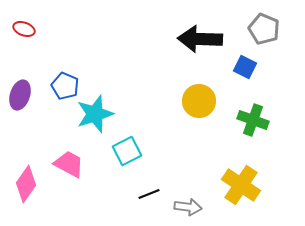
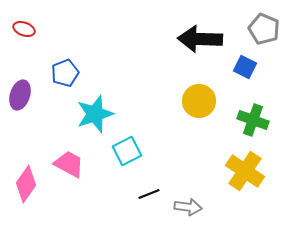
blue pentagon: moved 13 px up; rotated 28 degrees clockwise
yellow cross: moved 4 px right, 14 px up
